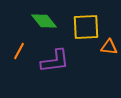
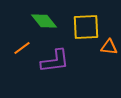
orange line: moved 3 px right, 3 px up; rotated 24 degrees clockwise
